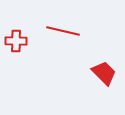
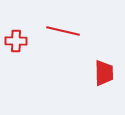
red trapezoid: rotated 44 degrees clockwise
